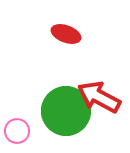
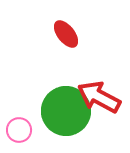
red ellipse: rotated 32 degrees clockwise
pink circle: moved 2 px right, 1 px up
